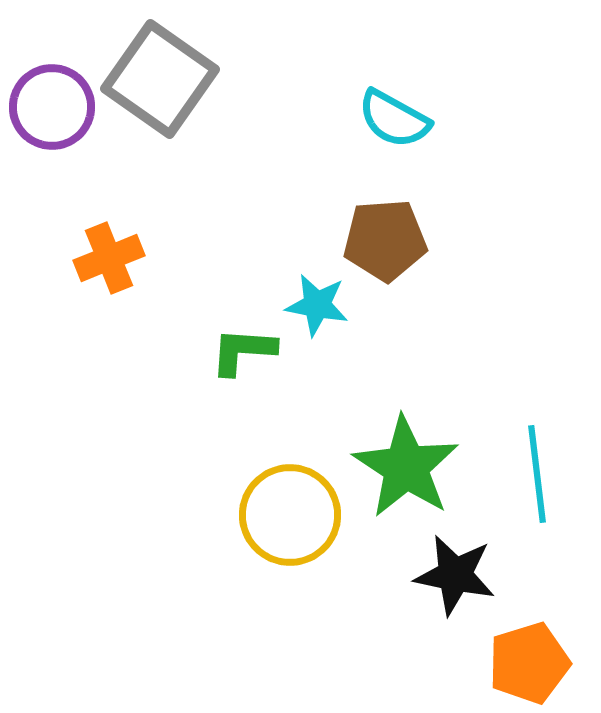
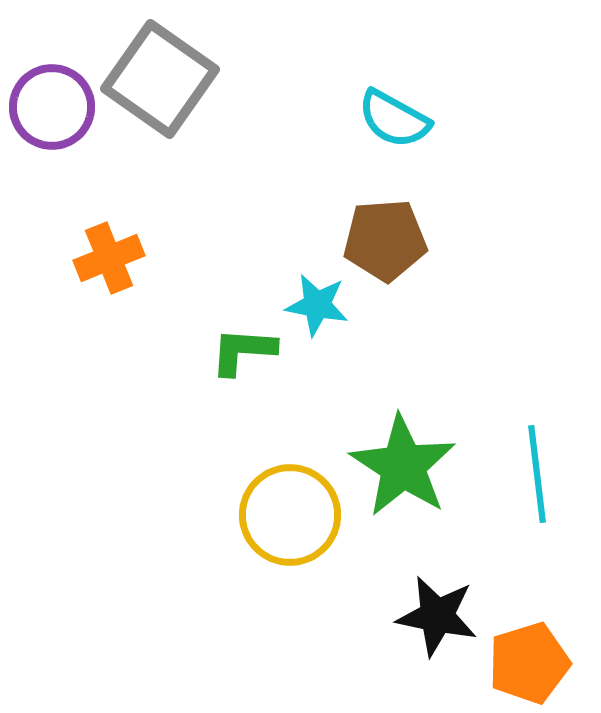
green star: moved 3 px left, 1 px up
black star: moved 18 px left, 41 px down
